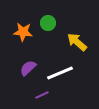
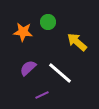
green circle: moved 1 px up
white line: rotated 64 degrees clockwise
